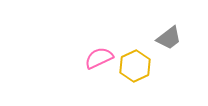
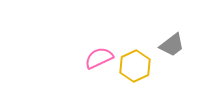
gray trapezoid: moved 3 px right, 7 px down
